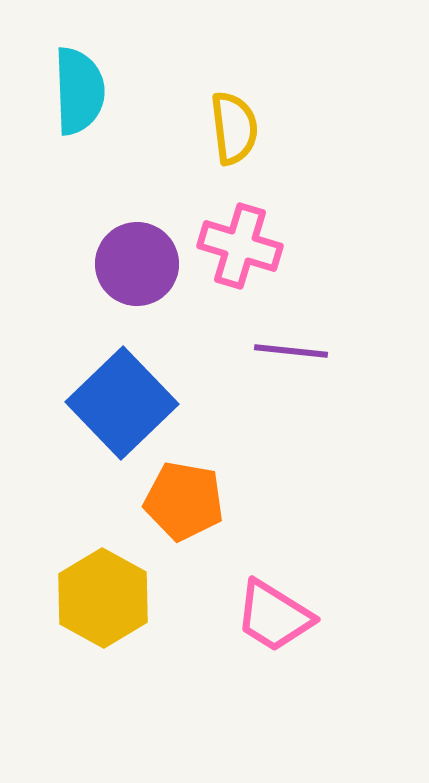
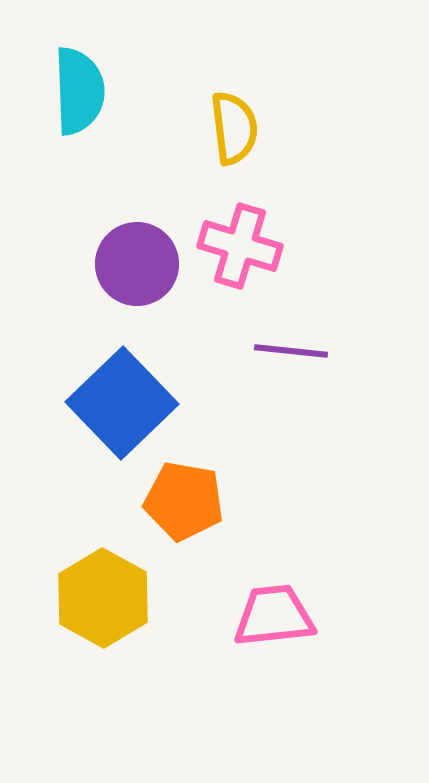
pink trapezoid: rotated 142 degrees clockwise
